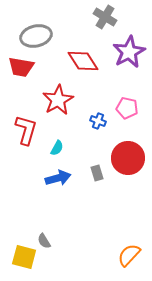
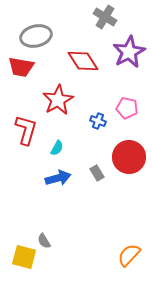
red circle: moved 1 px right, 1 px up
gray rectangle: rotated 14 degrees counterclockwise
